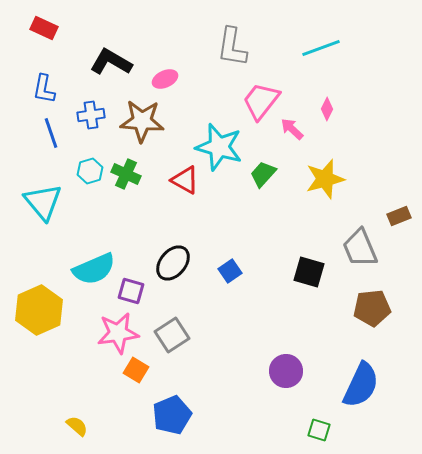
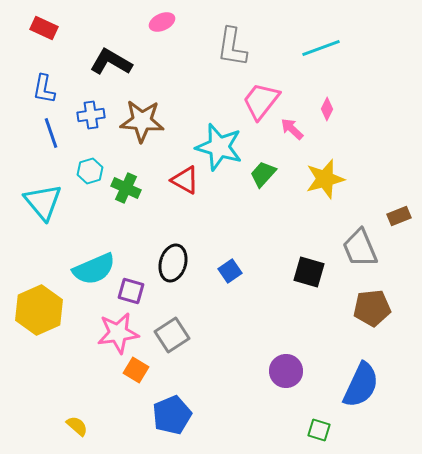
pink ellipse: moved 3 px left, 57 px up
green cross: moved 14 px down
black ellipse: rotated 24 degrees counterclockwise
